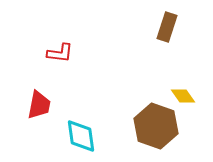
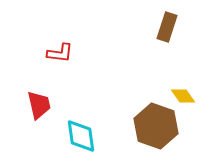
red trapezoid: rotated 24 degrees counterclockwise
